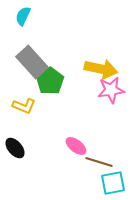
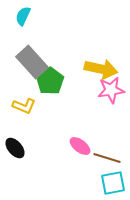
pink ellipse: moved 4 px right
brown line: moved 8 px right, 4 px up
